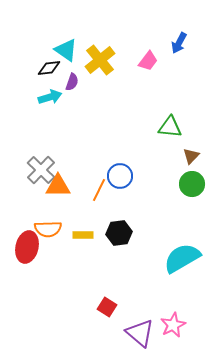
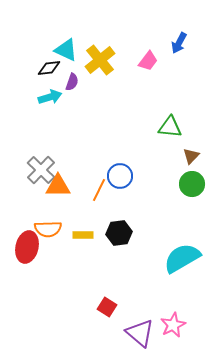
cyan triangle: rotated 10 degrees counterclockwise
